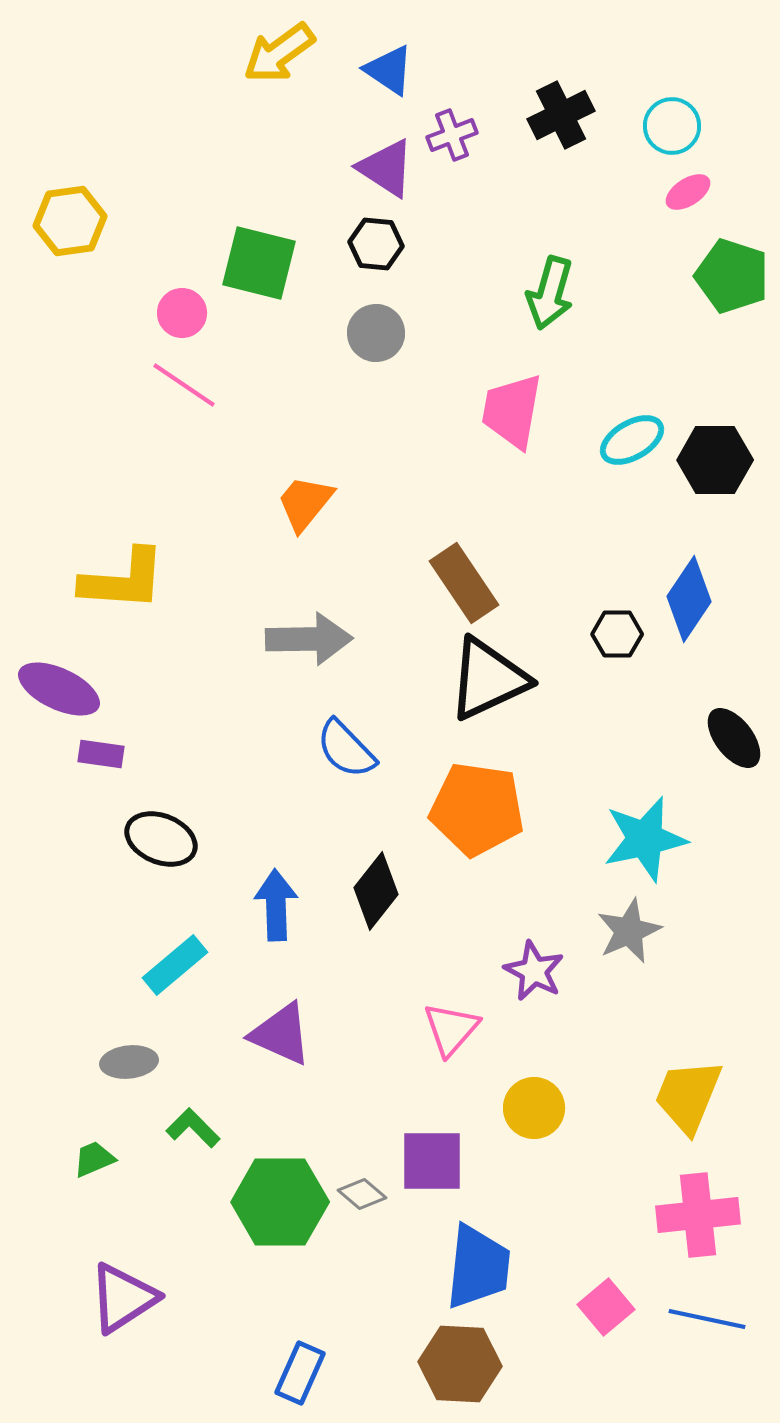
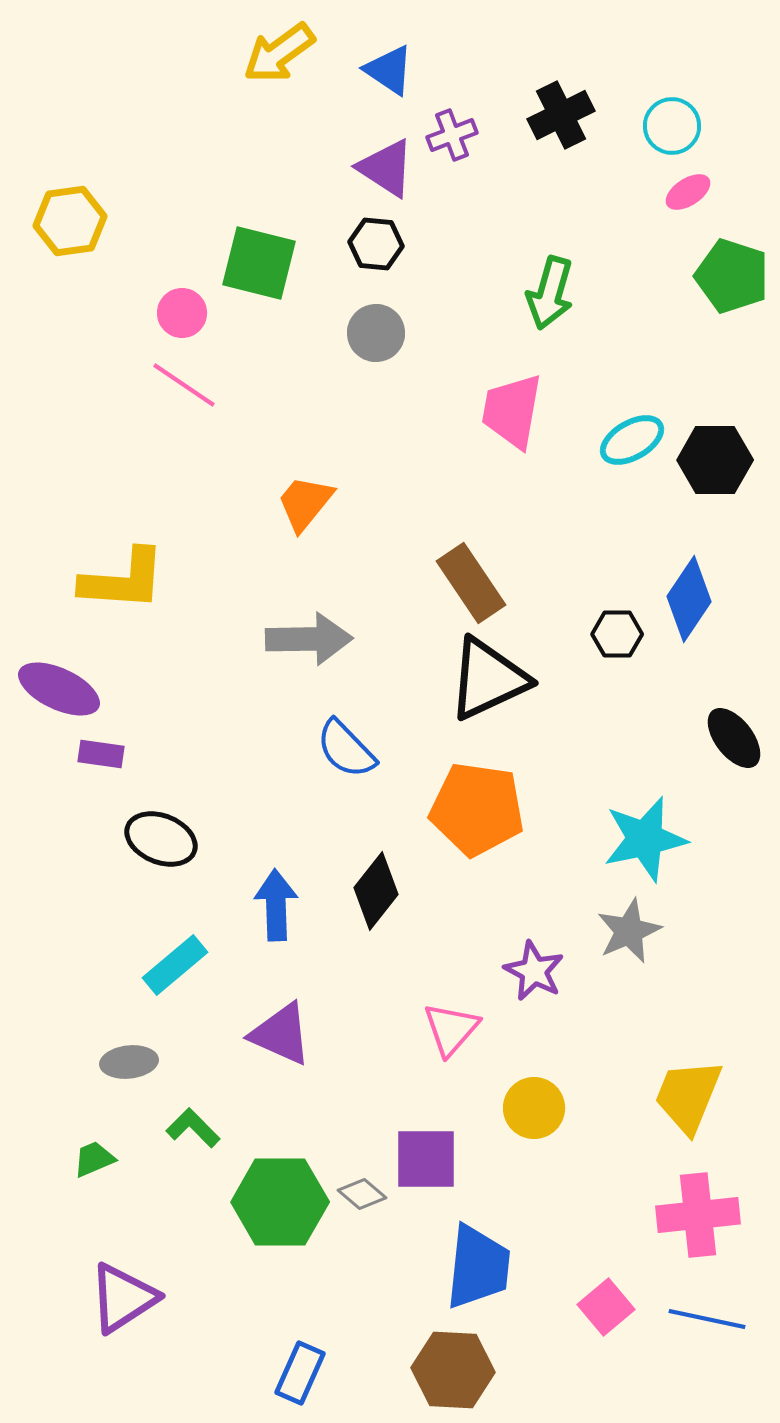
brown rectangle at (464, 583): moved 7 px right
purple square at (432, 1161): moved 6 px left, 2 px up
brown hexagon at (460, 1364): moved 7 px left, 6 px down
